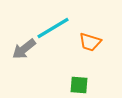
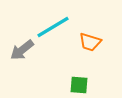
cyan line: moved 1 px up
gray arrow: moved 2 px left, 1 px down
